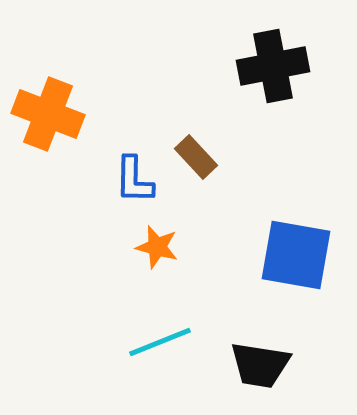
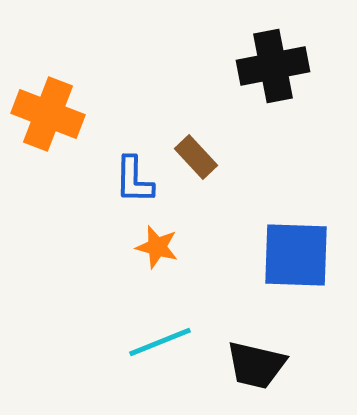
blue square: rotated 8 degrees counterclockwise
black trapezoid: moved 4 px left; rotated 4 degrees clockwise
